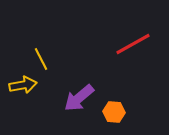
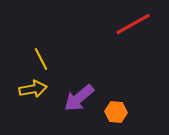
red line: moved 20 px up
yellow arrow: moved 10 px right, 4 px down
orange hexagon: moved 2 px right
